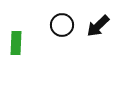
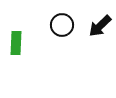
black arrow: moved 2 px right
